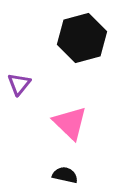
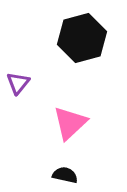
purple triangle: moved 1 px left, 1 px up
pink triangle: rotated 33 degrees clockwise
